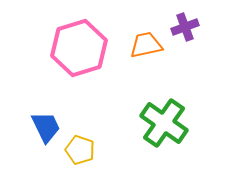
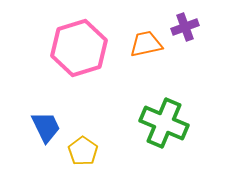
orange trapezoid: moved 1 px up
green cross: rotated 12 degrees counterclockwise
yellow pentagon: moved 3 px right, 1 px down; rotated 16 degrees clockwise
